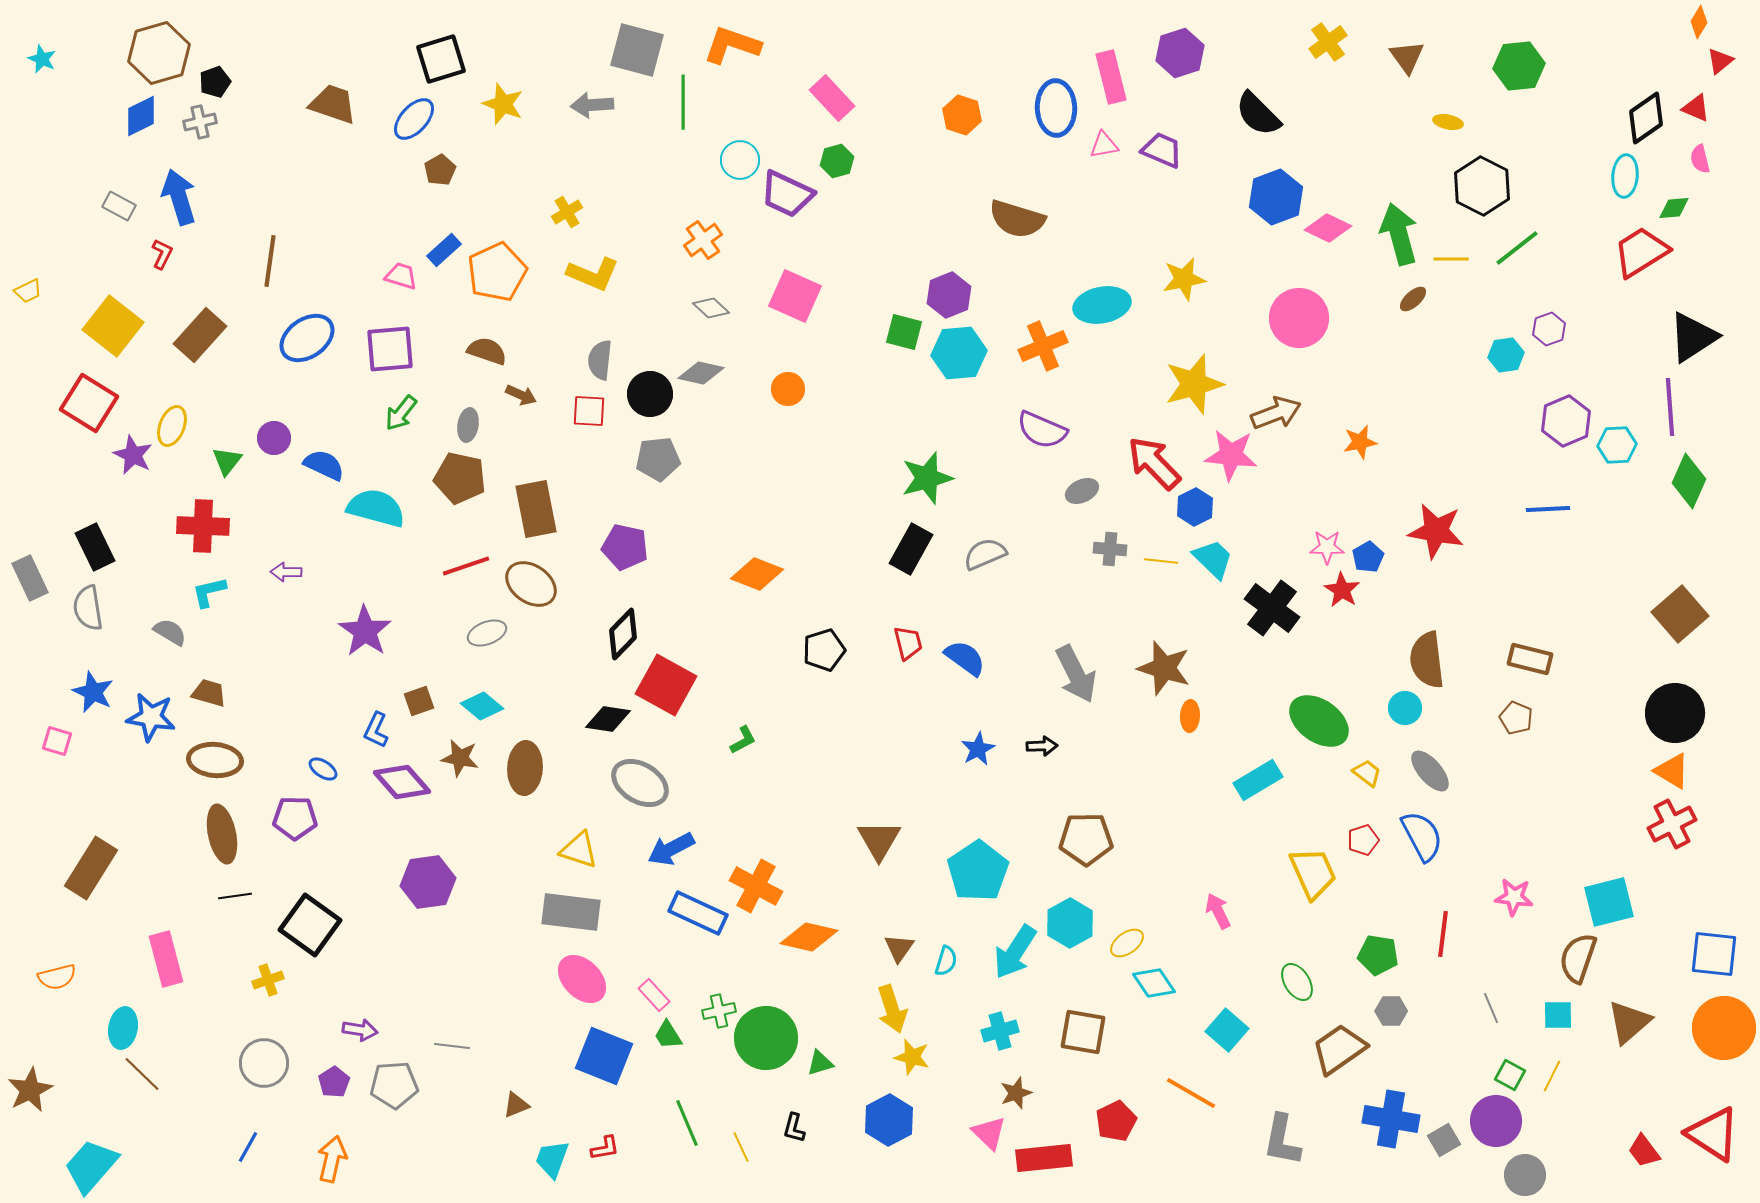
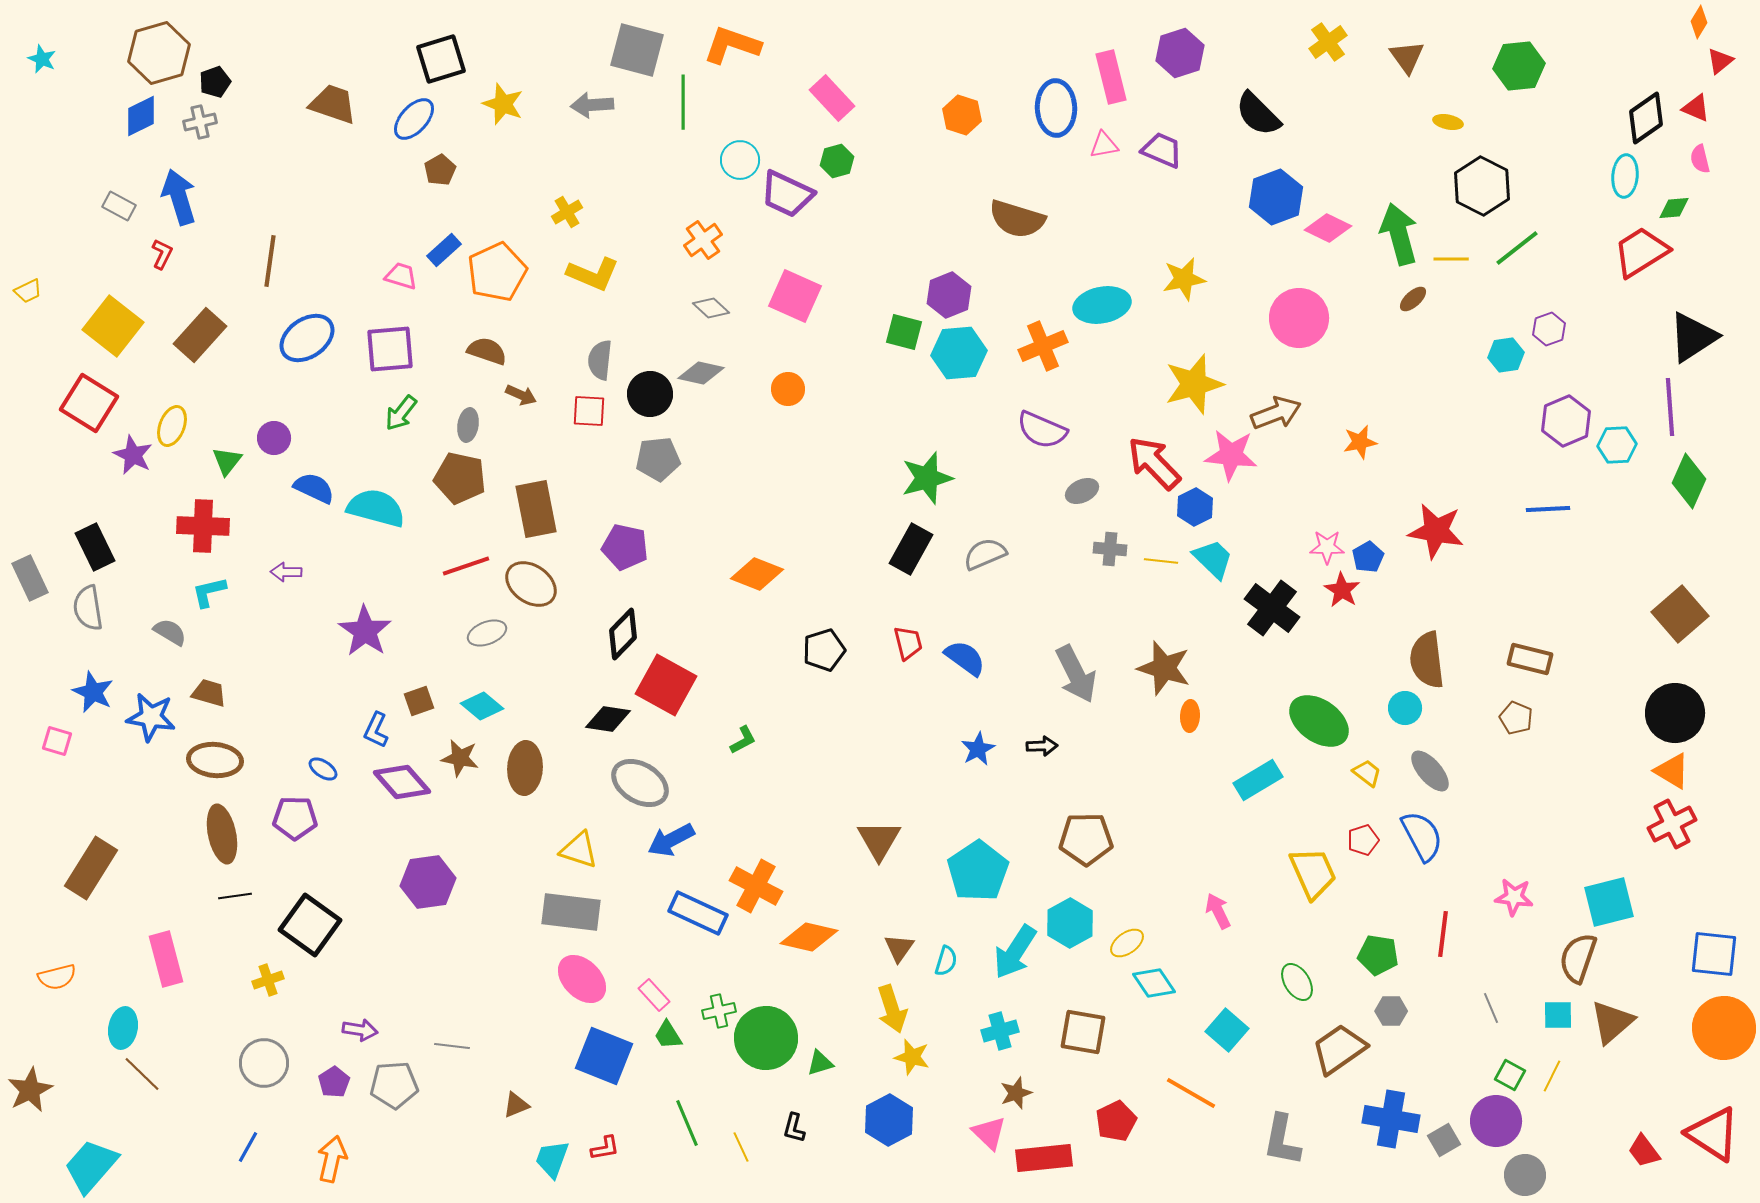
blue semicircle at (324, 465): moved 10 px left, 23 px down
blue arrow at (671, 849): moved 9 px up
brown triangle at (1629, 1022): moved 17 px left
